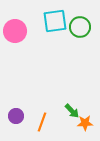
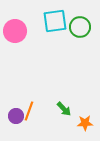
green arrow: moved 8 px left, 2 px up
orange line: moved 13 px left, 11 px up
